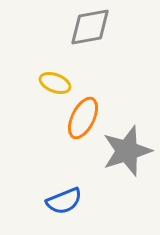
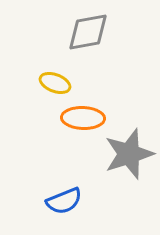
gray diamond: moved 2 px left, 5 px down
orange ellipse: rotated 66 degrees clockwise
gray star: moved 2 px right, 3 px down
